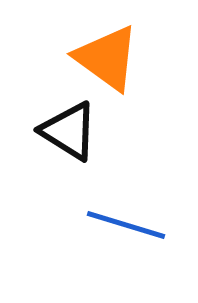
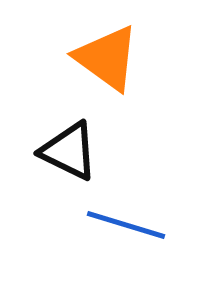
black triangle: moved 20 px down; rotated 6 degrees counterclockwise
